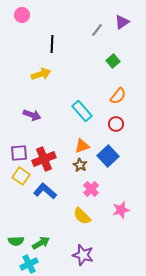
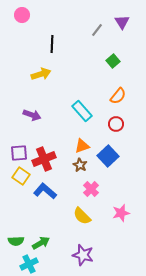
purple triangle: rotated 28 degrees counterclockwise
pink star: moved 3 px down
